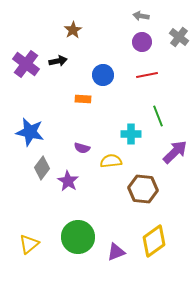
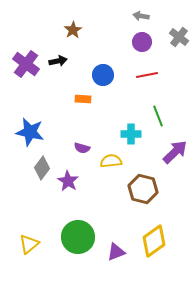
brown hexagon: rotated 8 degrees clockwise
